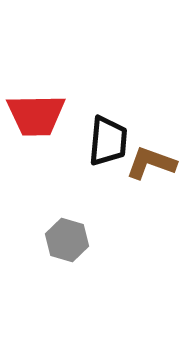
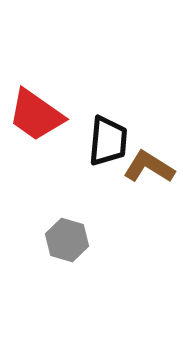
red trapezoid: rotated 36 degrees clockwise
brown L-shape: moved 2 px left, 4 px down; rotated 12 degrees clockwise
